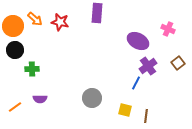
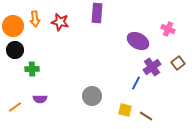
orange arrow: rotated 42 degrees clockwise
purple cross: moved 4 px right, 1 px down
gray circle: moved 2 px up
brown line: rotated 64 degrees counterclockwise
